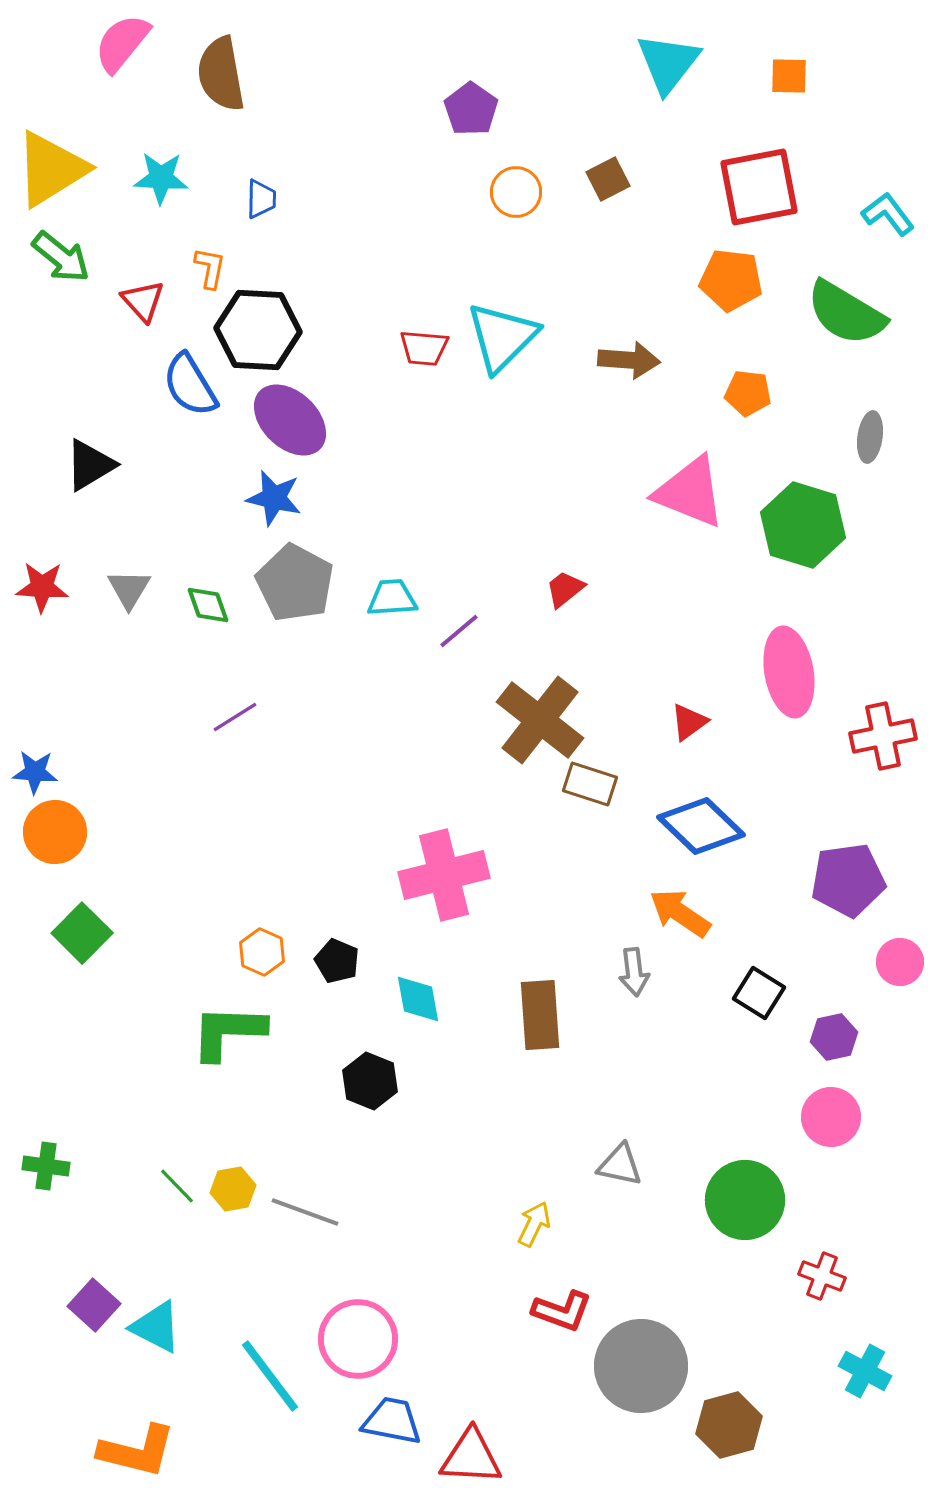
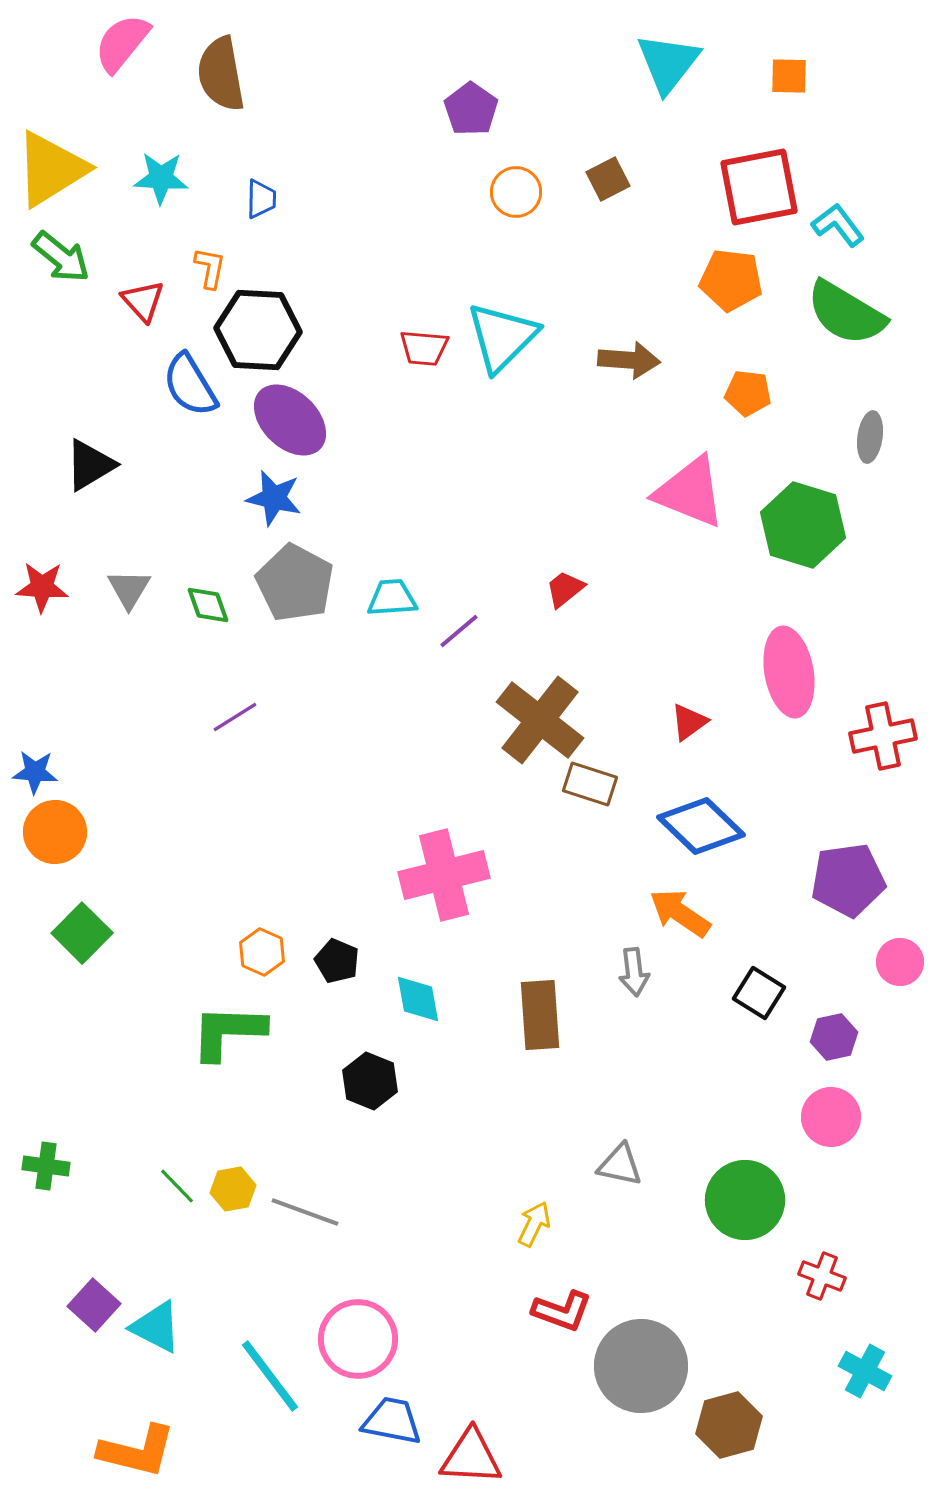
cyan L-shape at (888, 214): moved 50 px left, 11 px down
